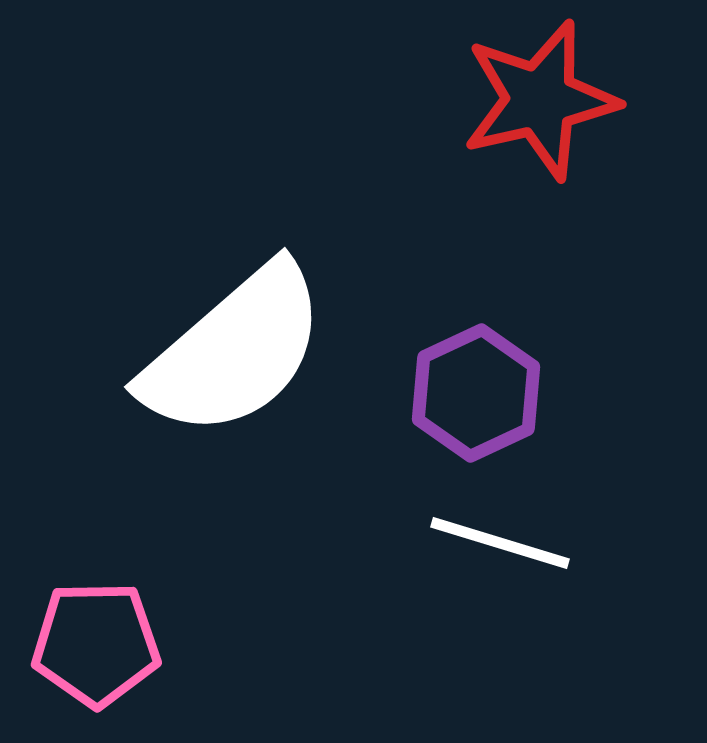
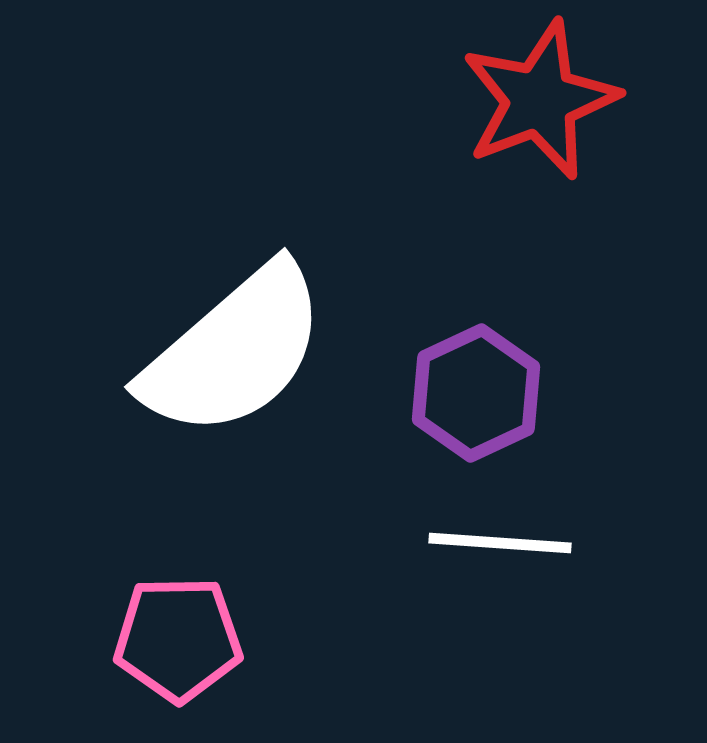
red star: rotated 8 degrees counterclockwise
white line: rotated 13 degrees counterclockwise
pink pentagon: moved 82 px right, 5 px up
